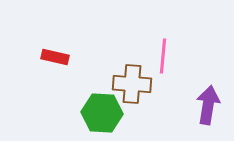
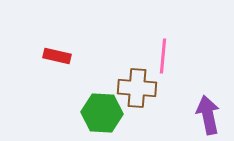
red rectangle: moved 2 px right, 1 px up
brown cross: moved 5 px right, 4 px down
purple arrow: moved 10 px down; rotated 21 degrees counterclockwise
